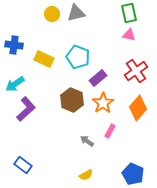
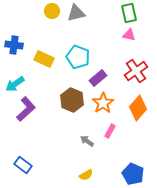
yellow circle: moved 3 px up
